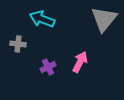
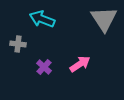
gray triangle: rotated 12 degrees counterclockwise
pink arrow: moved 2 px down; rotated 30 degrees clockwise
purple cross: moved 4 px left; rotated 21 degrees counterclockwise
